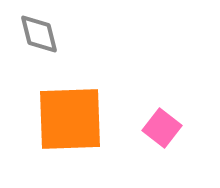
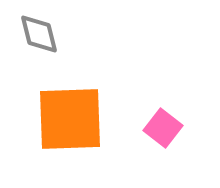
pink square: moved 1 px right
